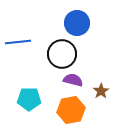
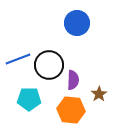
blue line: moved 17 px down; rotated 15 degrees counterclockwise
black circle: moved 13 px left, 11 px down
purple semicircle: rotated 78 degrees clockwise
brown star: moved 2 px left, 3 px down
orange hexagon: rotated 16 degrees clockwise
